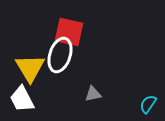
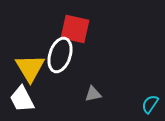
red square: moved 6 px right, 3 px up
cyan semicircle: moved 2 px right
